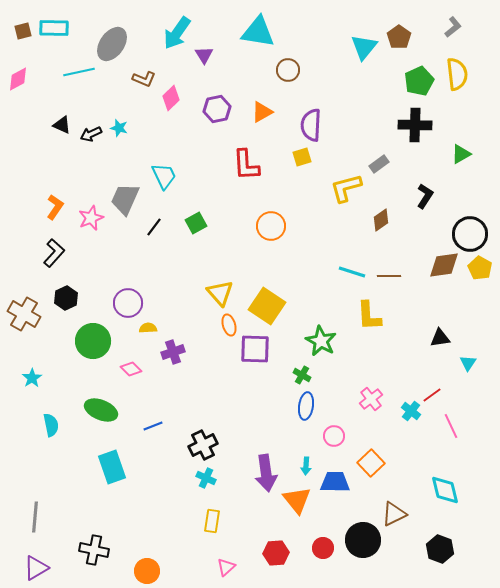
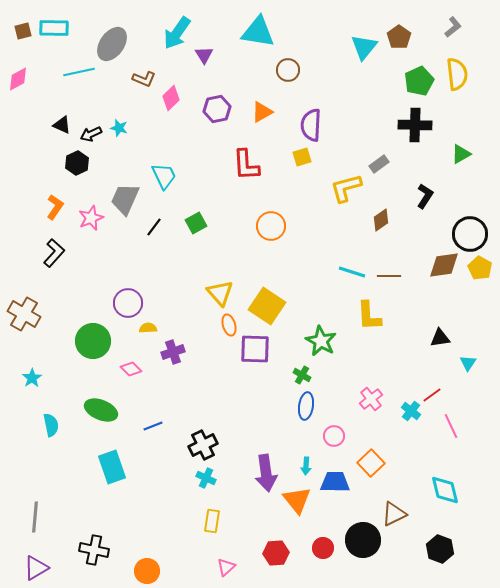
black hexagon at (66, 298): moved 11 px right, 135 px up
